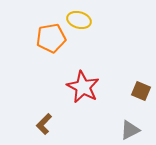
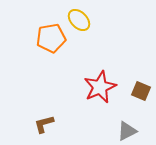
yellow ellipse: rotated 30 degrees clockwise
red star: moved 17 px right; rotated 20 degrees clockwise
brown L-shape: rotated 30 degrees clockwise
gray triangle: moved 3 px left, 1 px down
